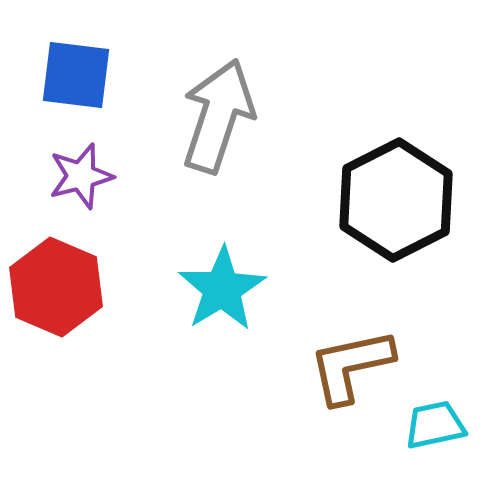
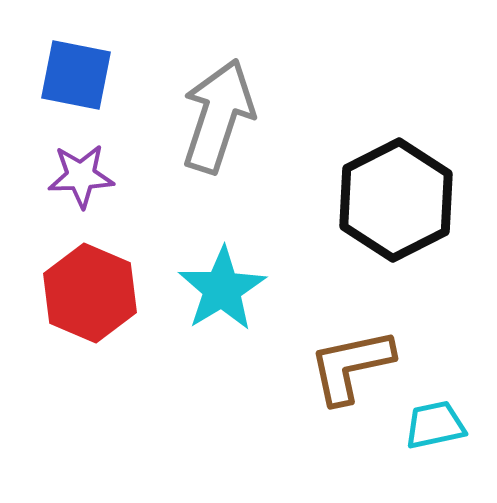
blue square: rotated 4 degrees clockwise
purple star: rotated 12 degrees clockwise
red hexagon: moved 34 px right, 6 px down
